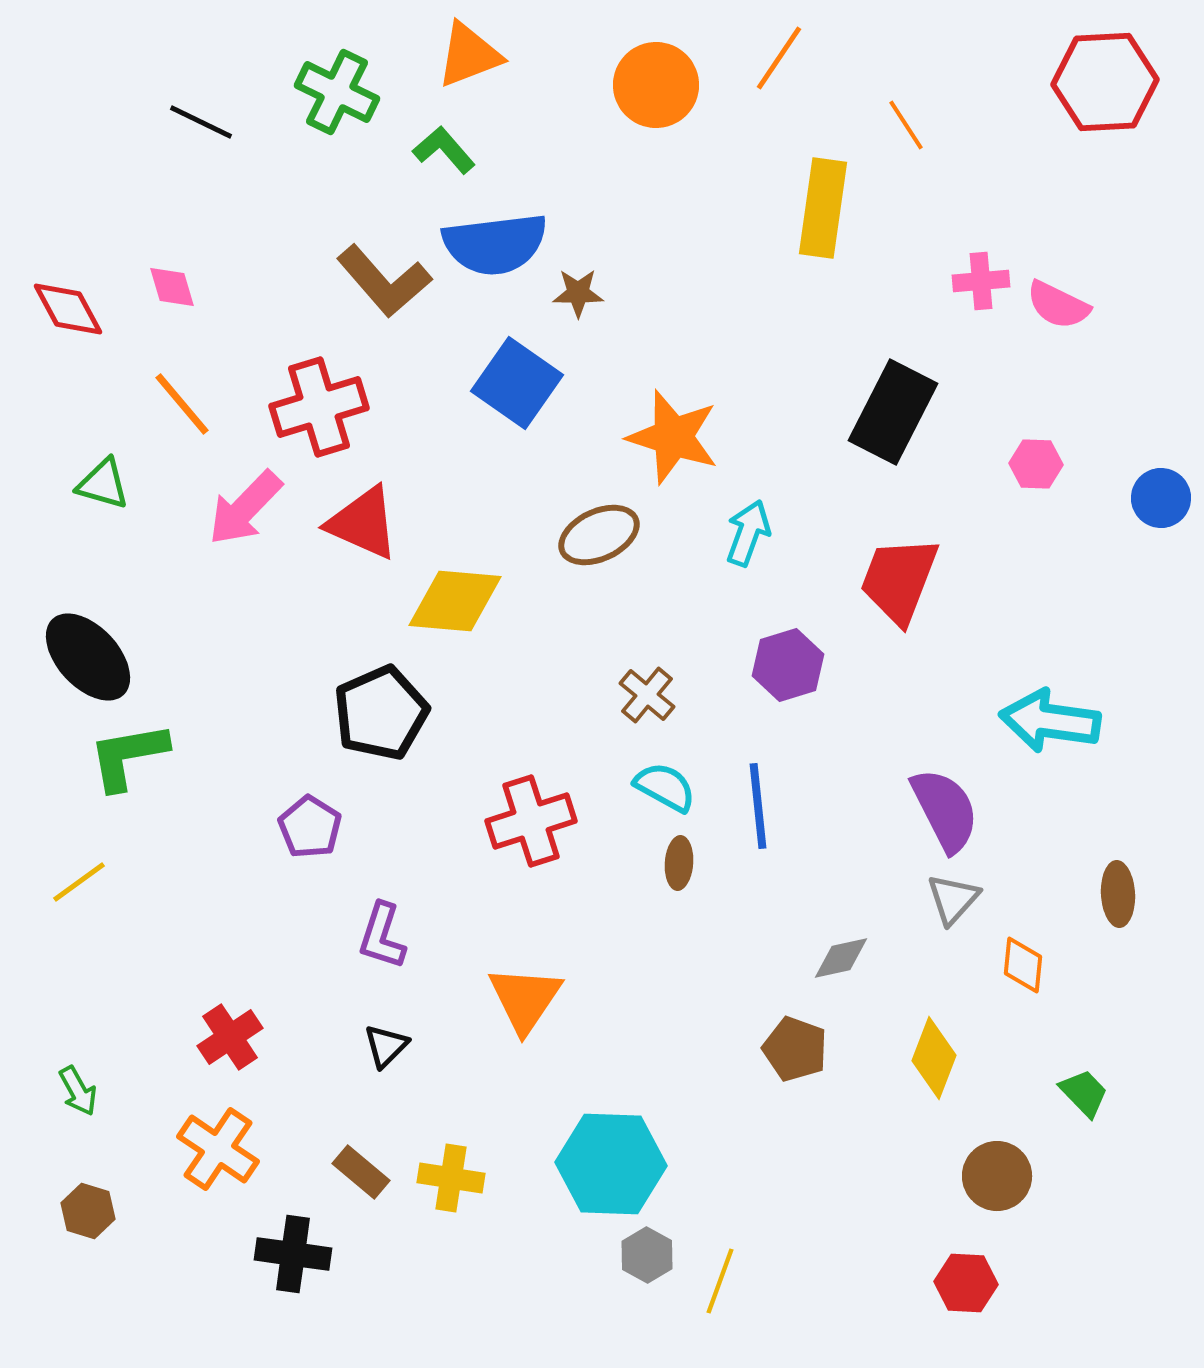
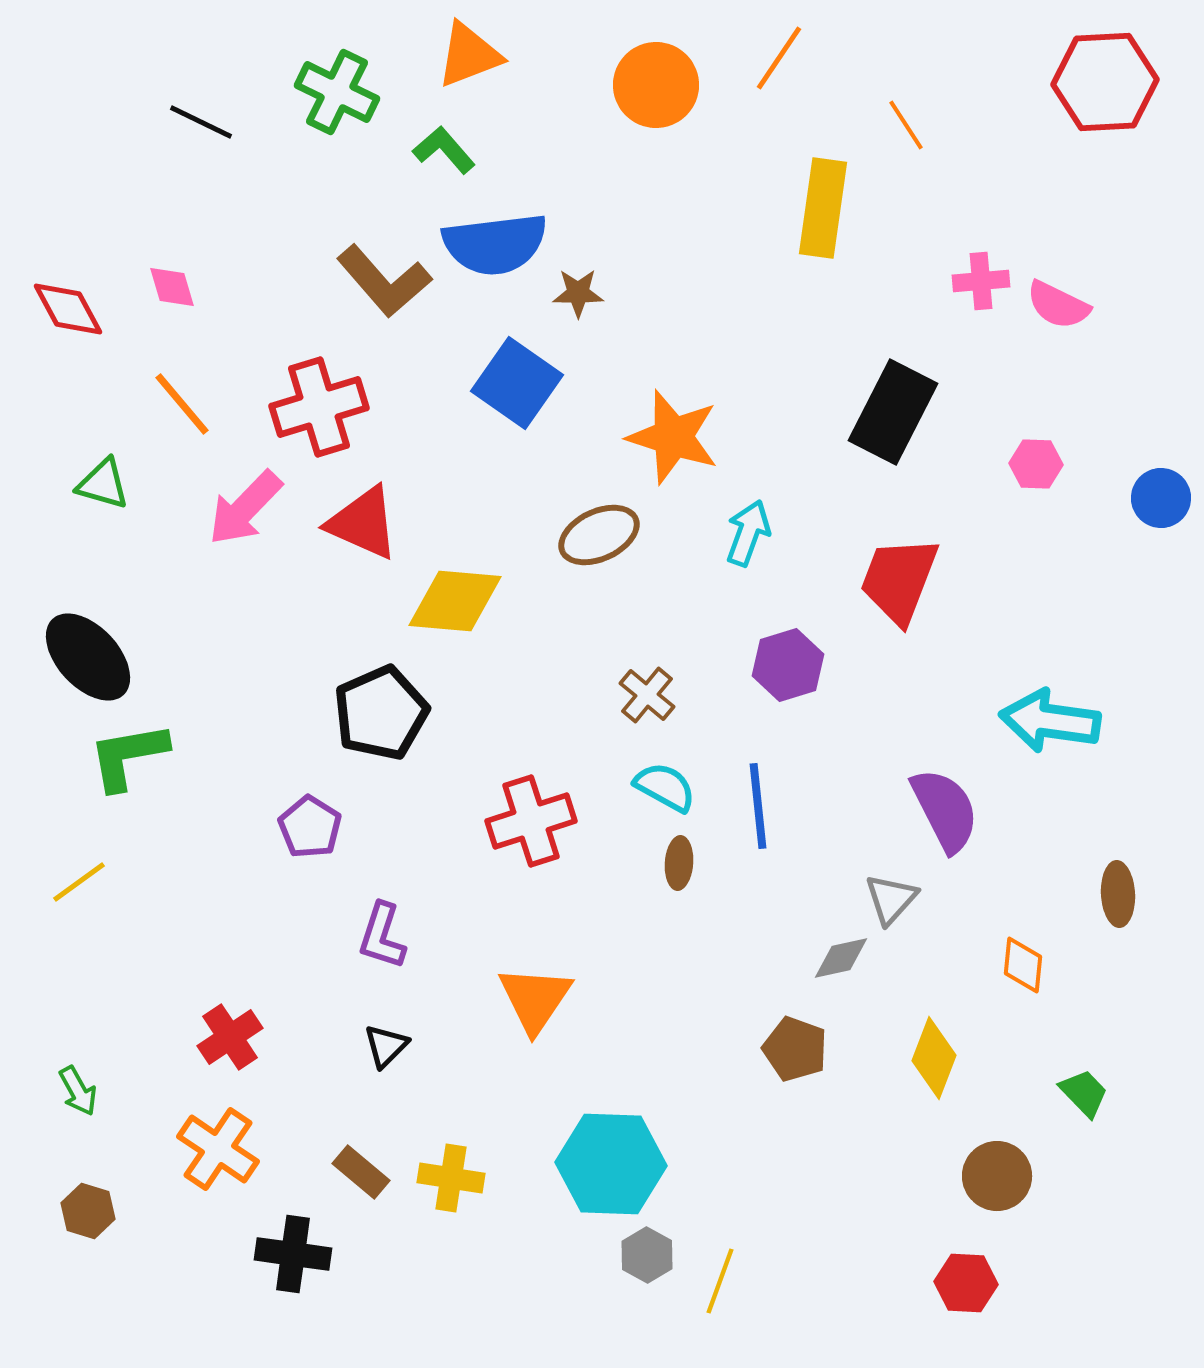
gray triangle at (953, 899): moved 62 px left
orange triangle at (525, 999): moved 10 px right
